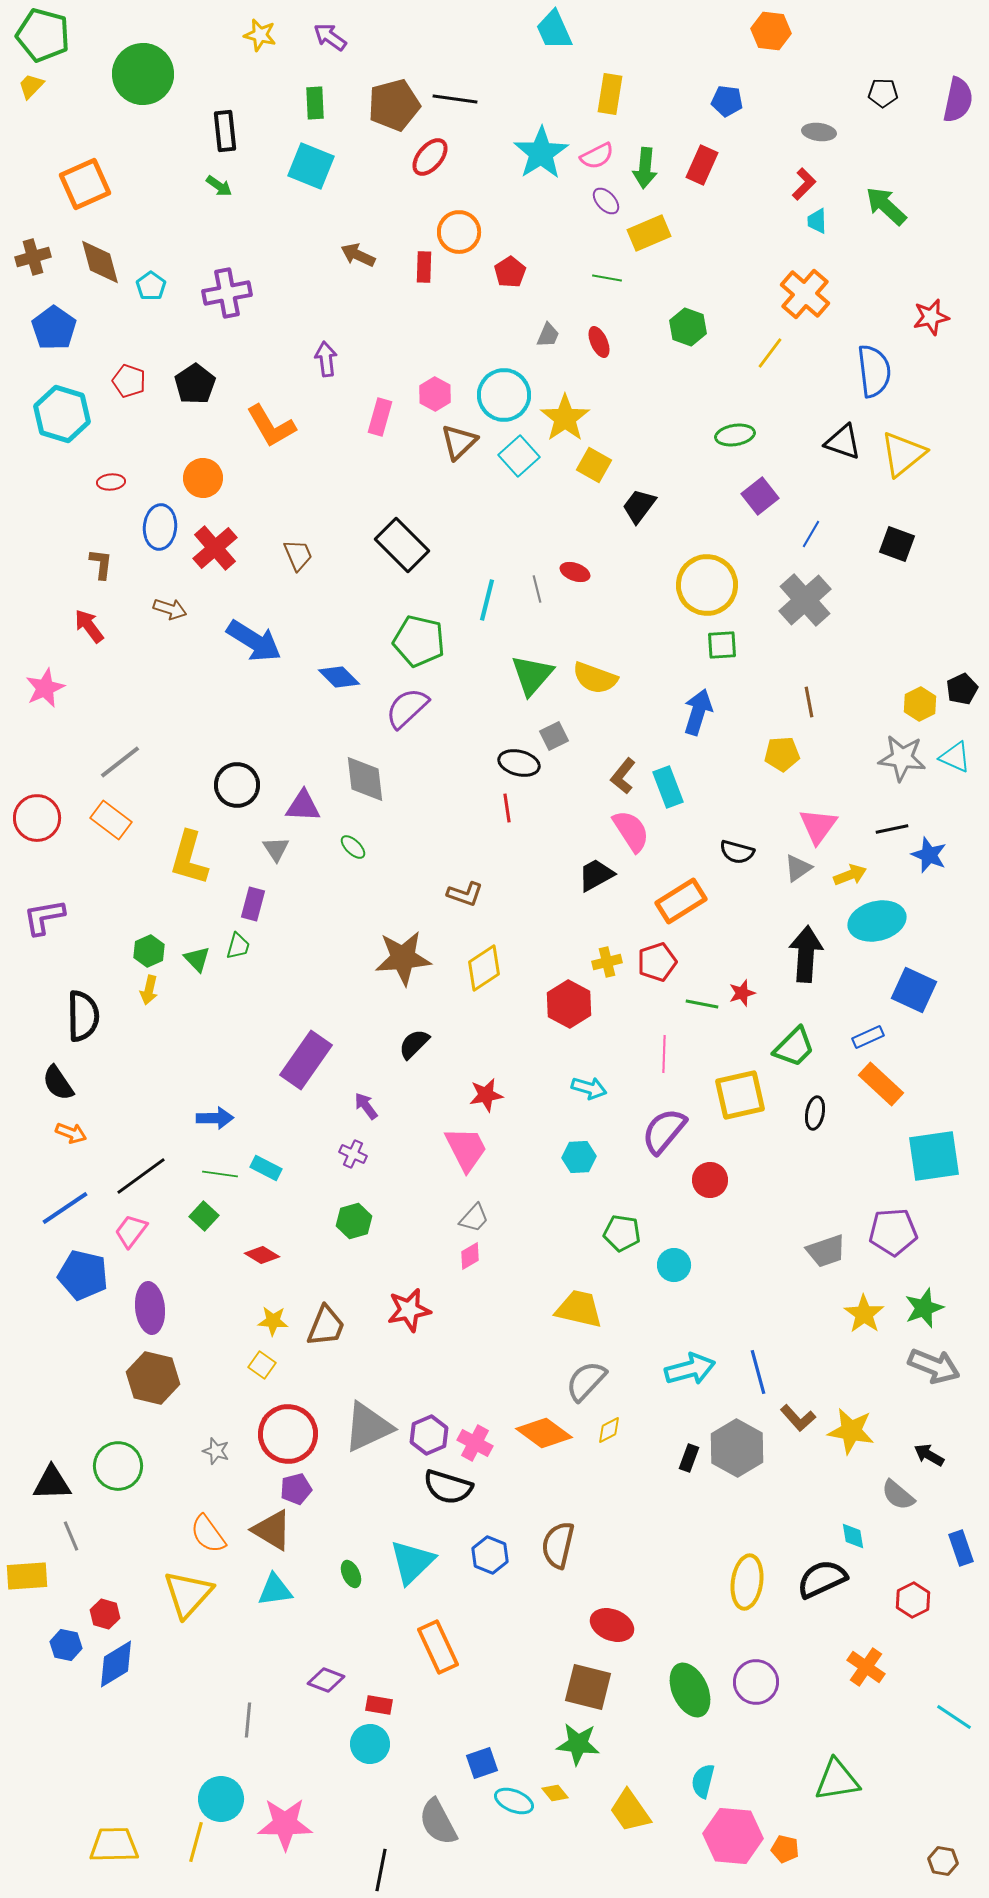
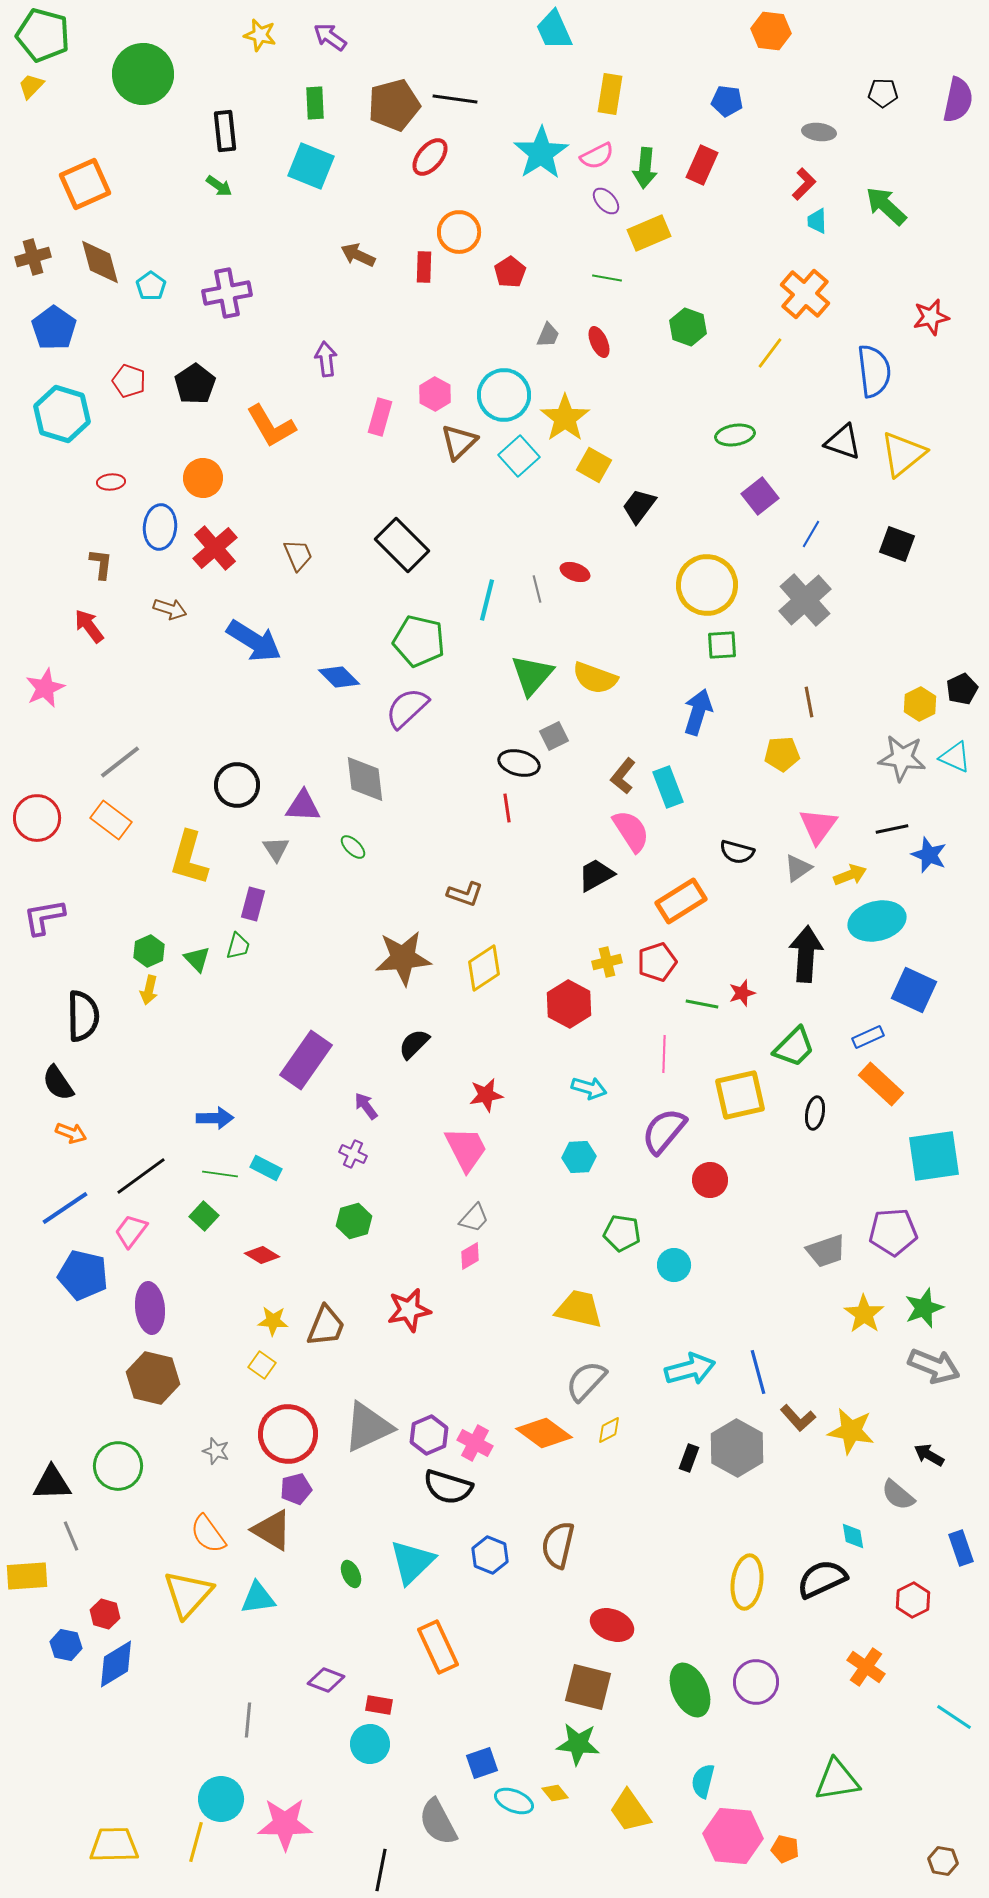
cyan triangle at (275, 1590): moved 17 px left, 8 px down
